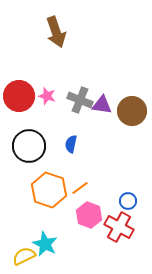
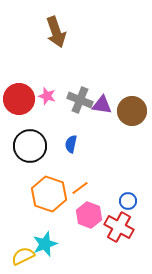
red circle: moved 3 px down
black circle: moved 1 px right
orange hexagon: moved 4 px down
cyan star: rotated 25 degrees clockwise
yellow semicircle: moved 1 px left
